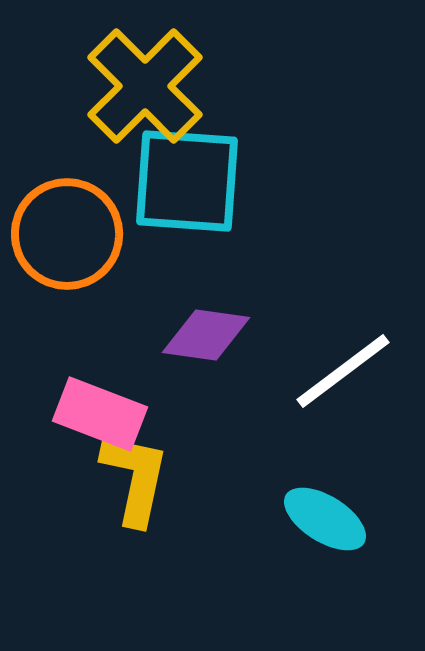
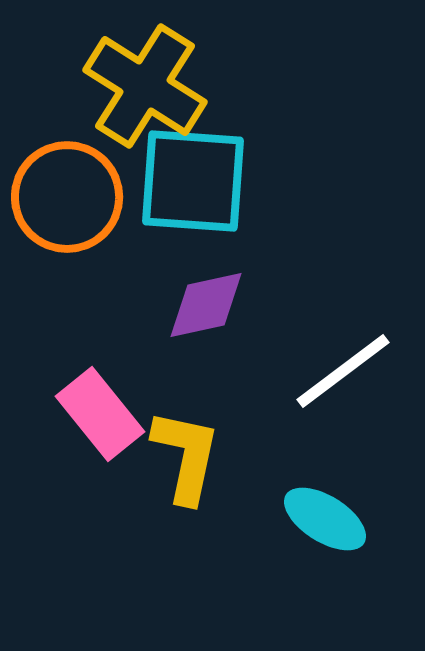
yellow cross: rotated 13 degrees counterclockwise
cyan square: moved 6 px right
orange circle: moved 37 px up
purple diamond: moved 30 px up; rotated 20 degrees counterclockwise
pink rectangle: rotated 30 degrees clockwise
yellow L-shape: moved 51 px right, 22 px up
